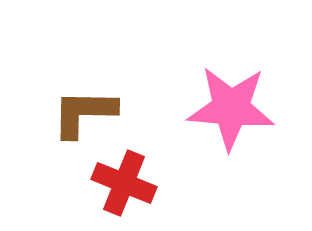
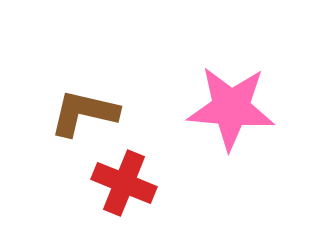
brown L-shape: rotated 12 degrees clockwise
